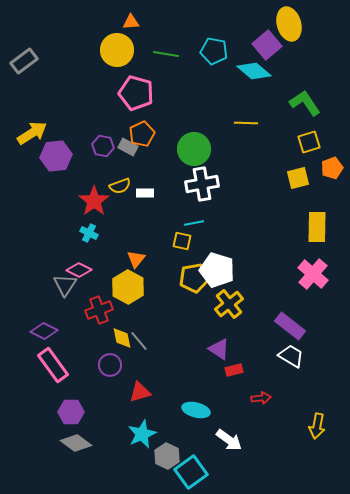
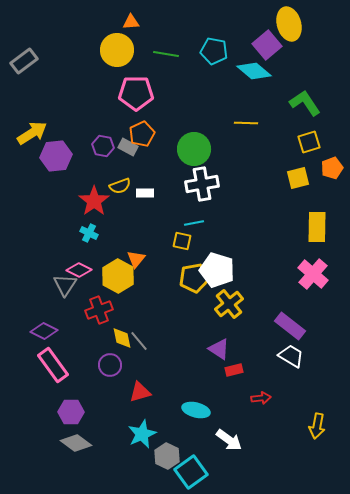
pink pentagon at (136, 93): rotated 16 degrees counterclockwise
yellow hexagon at (128, 287): moved 10 px left, 11 px up
